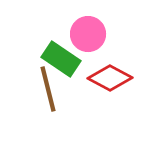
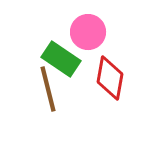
pink circle: moved 2 px up
red diamond: rotated 72 degrees clockwise
